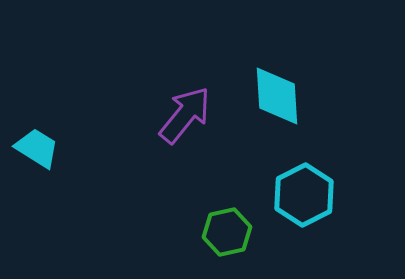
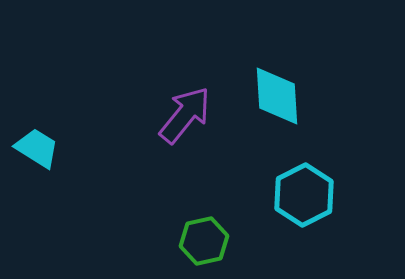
green hexagon: moved 23 px left, 9 px down
